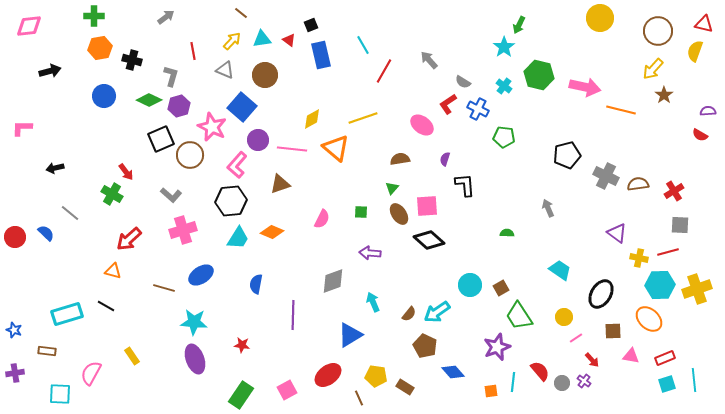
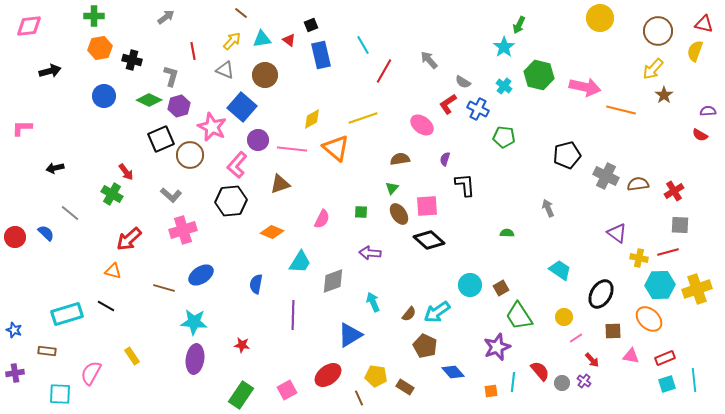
cyan trapezoid at (238, 238): moved 62 px right, 24 px down
purple ellipse at (195, 359): rotated 28 degrees clockwise
